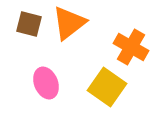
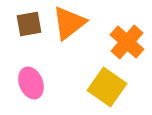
brown square: rotated 24 degrees counterclockwise
orange cross: moved 4 px left, 5 px up; rotated 12 degrees clockwise
pink ellipse: moved 15 px left
